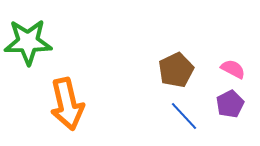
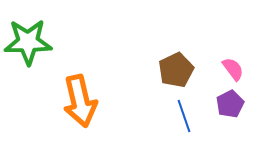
pink semicircle: rotated 25 degrees clockwise
orange arrow: moved 13 px right, 3 px up
blue line: rotated 24 degrees clockwise
